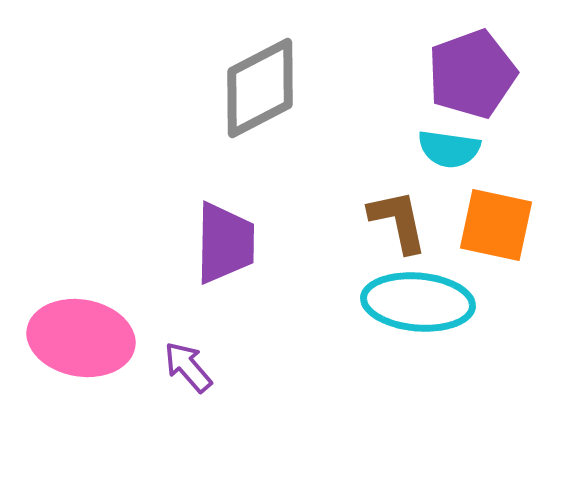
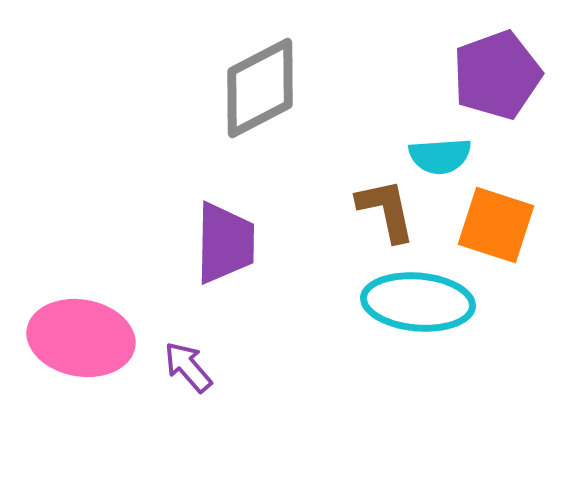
purple pentagon: moved 25 px right, 1 px down
cyan semicircle: moved 9 px left, 7 px down; rotated 12 degrees counterclockwise
brown L-shape: moved 12 px left, 11 px up
orange square: rotated 6 degrees clockwise
